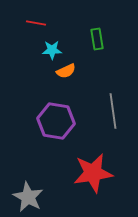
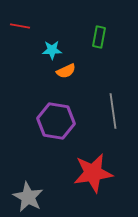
red line: moved 16 px left, 3 px down
green rectangle: moved 2 px right, 2 px up; rotated 20 degrees clockwise
